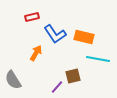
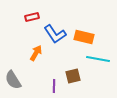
purple line: moved 3 px left, 1 px up; rotated 40 degrees counterclockwise
